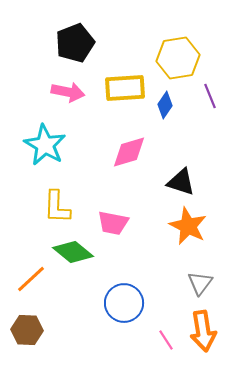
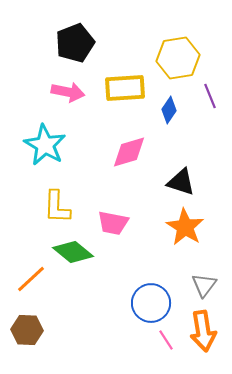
blue diamond: moved 4 px right, 5 px down
orange star: moved 3 px left, 1 px down; rotated 6 degrees clockwise
gray triangle: moved 4 px right, 2 px down
blue circle: moved 27 px right
